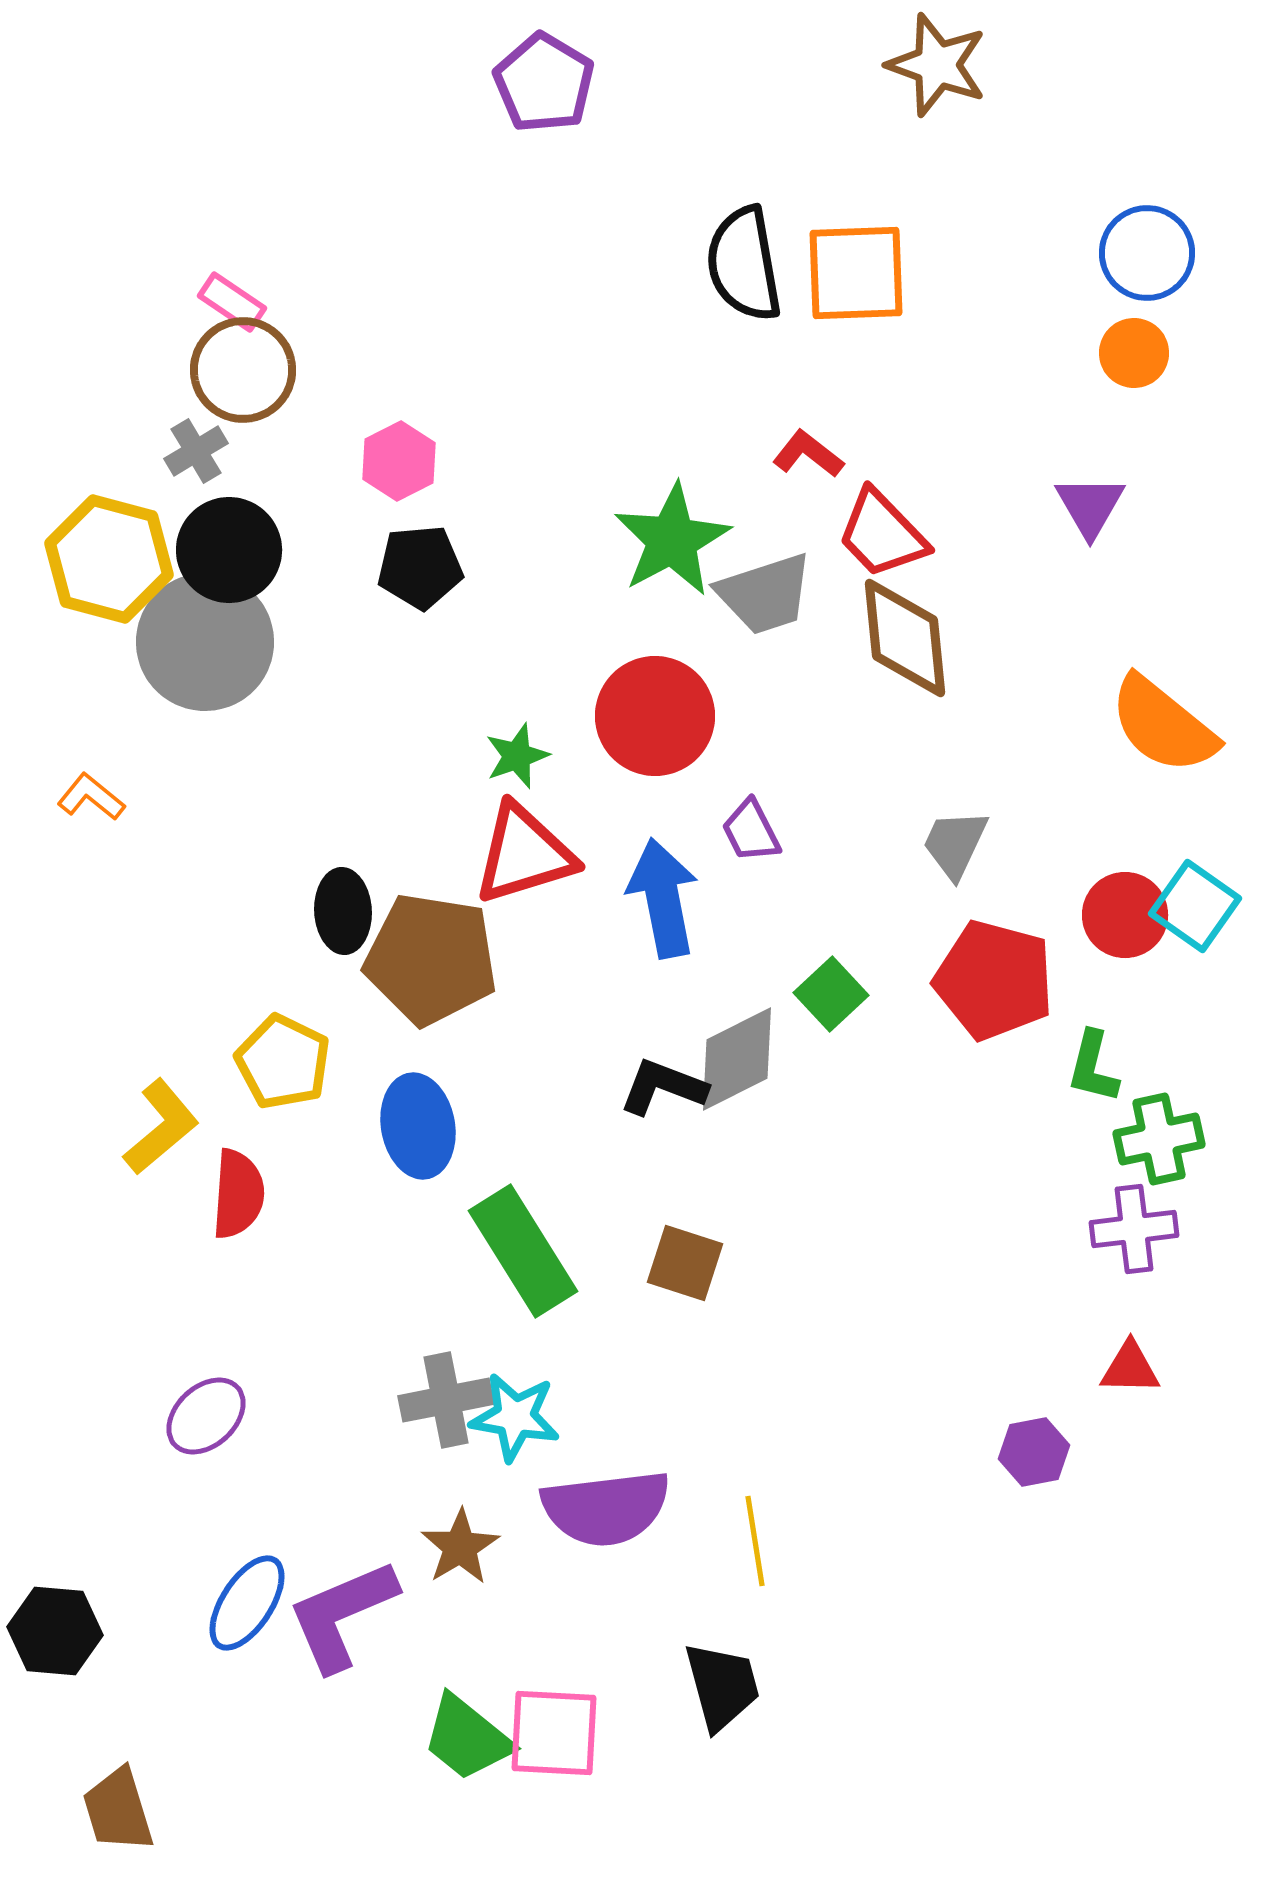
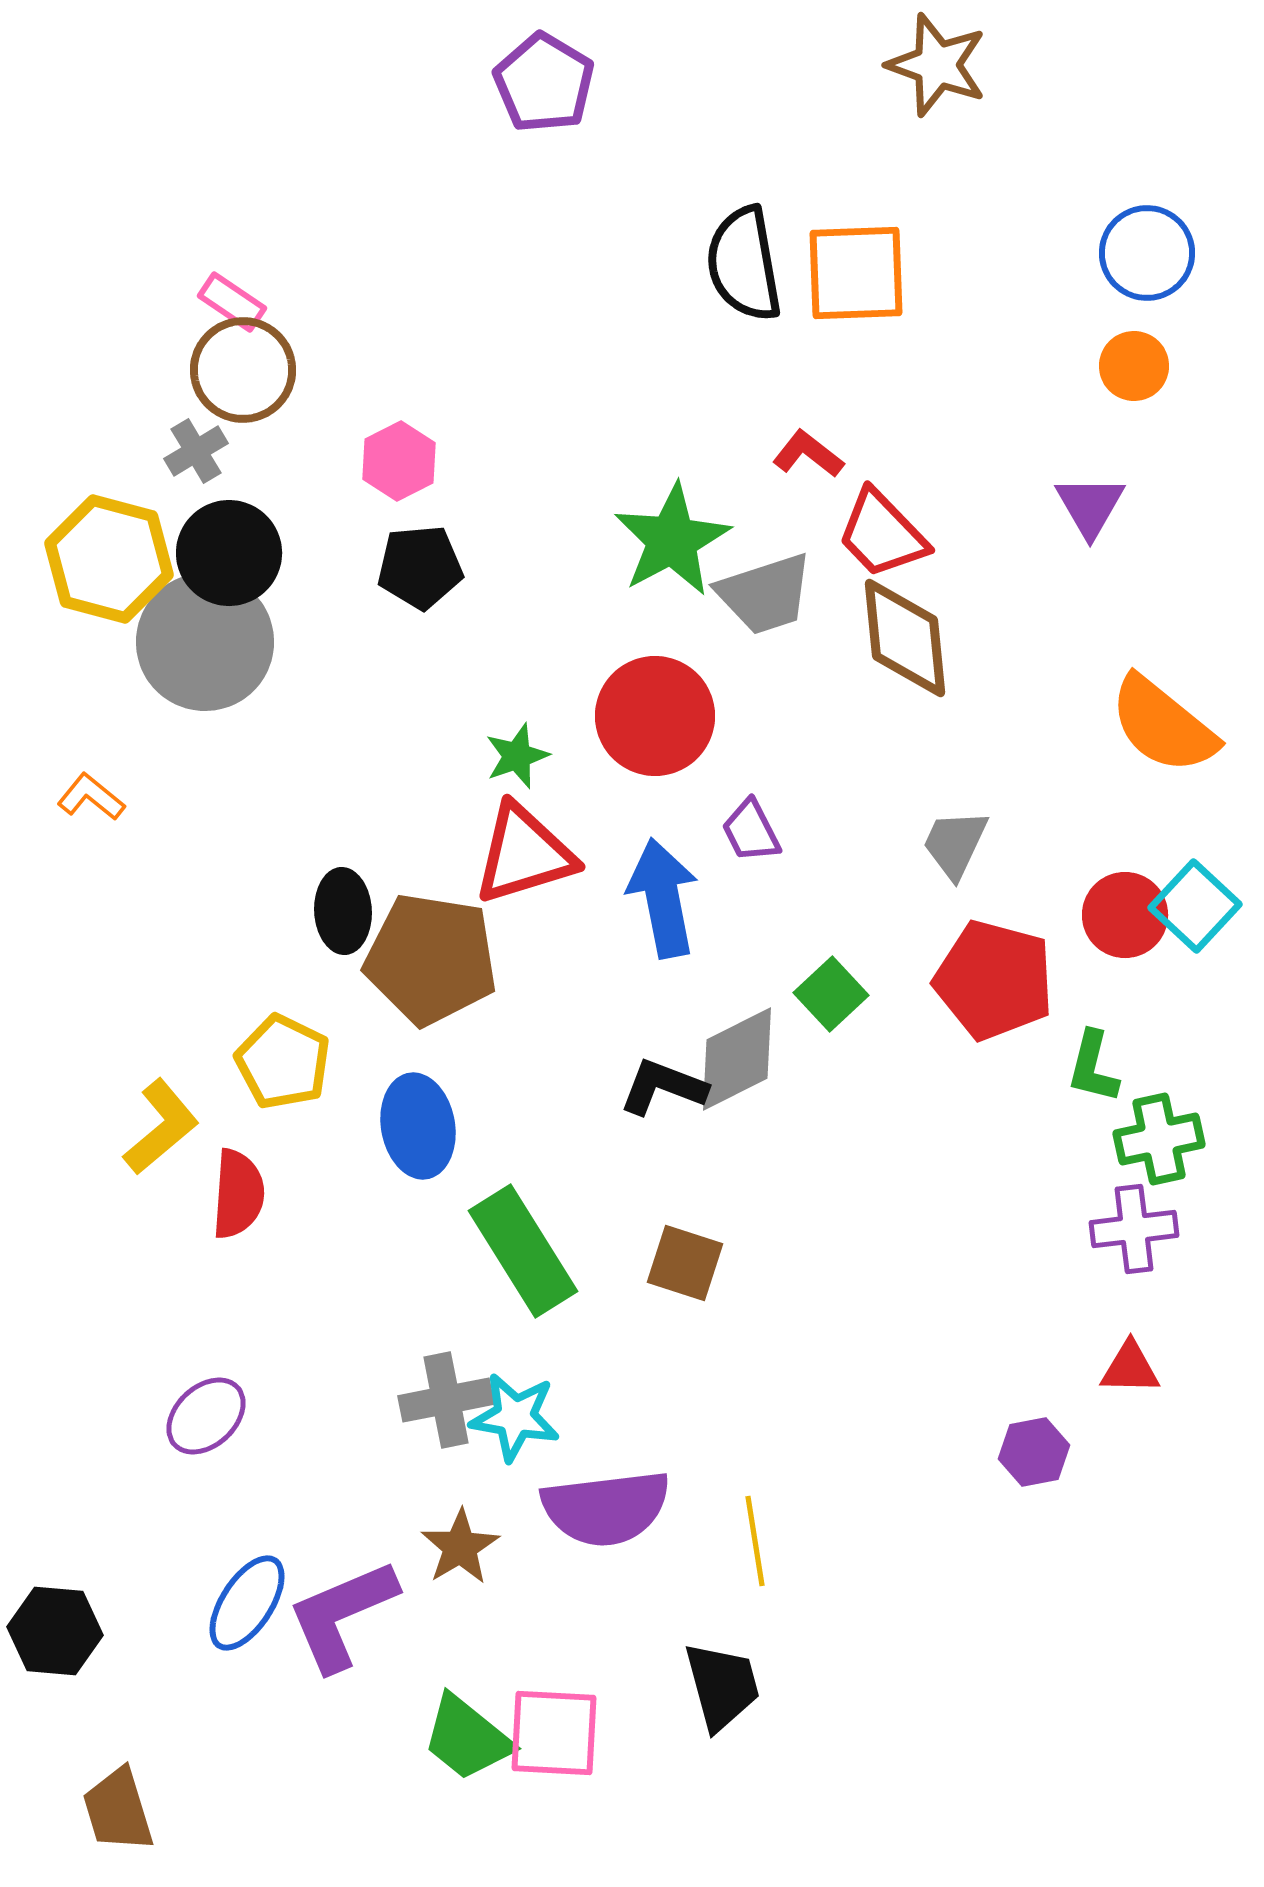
orange circle at (1134, 353): moved 13 px down
black circle at (229, 550): moved 3 px down
cyan square at (1195, 906): rotated 8 degrees clockwise
